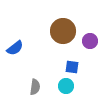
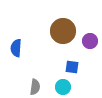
blue semicircle: moved 1 px right; rotated 132 degrees clockwise
cyan circle: moved 3 px left, 1 px down
